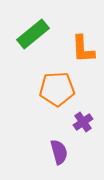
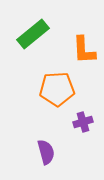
orange L-shape: moved 1 px right, 1 px down
purple cross: rotated 18 degrees clockwise
purple semicircle: moved 13 px left
